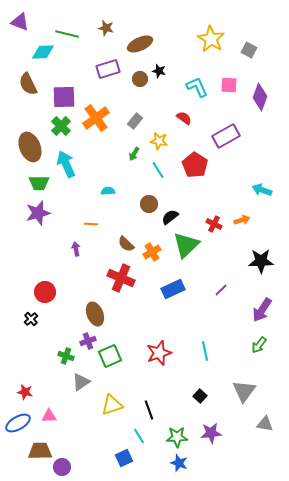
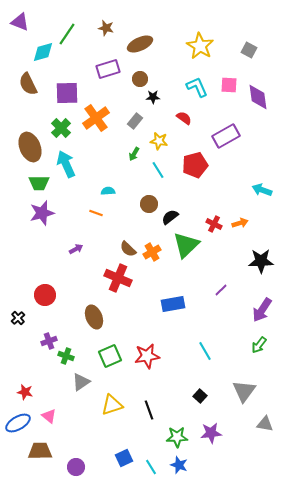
green line at (67, 34): rotated 70 degrees counterclockwise
yellow star at (211, 39): moved 11 px left, 7 px down
cyan diamond at (43, 52): rotated 15 degrees counterclockwise
black star at (159, 71): moved 6 px left, 26 px down; rotated 16 degrees counterclockwise
purple square at (64, 97): moved 3 px right, 4 px up
purple diamond at (260, 97): moved 2 px left; rotated 28 degrees counterclockwise
green cross at (61, 126): moved 2 px down
red pentagon at (195, 165): rotated 25 degrees clockwise
purple star at (38, 213): moved 4 px right
orange arrow at (242, 220): moved 2 px left, 3 px down
orange line at (91, 224): moved 5 px right, 11 px up; rotated 16 degrees clockwise
brown semicircle at (126, 244): moved 2 px right, 5 px down
purple arrow at (76, 249): rotated 72 degrees clockwise
red cross at (121, 278): moved 3 px left
blue rectangle at (173, 289): moved 15 px down; rotated 15 degrees clockwise
red circle at (45, 292): moved 3 px down
brown ellipse at (95, 314): moved 1 px left, 3 px down
black cross at (31, 319): moved 13 px left, 1 px up
purple cross at (88, 341): moved 39 px left
cyan line at (205, 351): rotated 18 degrees counterclockwise
red star at (159, 353): moved 12 px left, 3 px down; rotated 10 degrees clockwise
pink triangle at (49, 416): rotated 42 degrees clockwise
cyan line at (139, 436): moved 12 px right, 31 px down
blue star at (179, 463): moved 2 px down
purple circle at (62, 467): moved 14 px right
